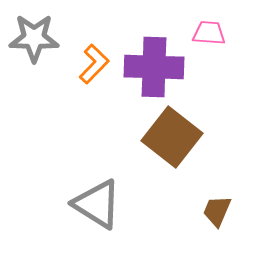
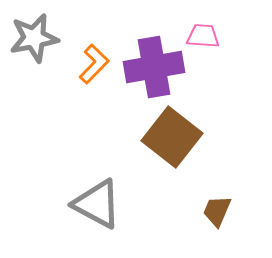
pink trapezoid: moved 6 px left, 3 px down
gray star: rotated 12 degrees counterclockwise
purple cross: rotated 12 degrees counterclockwise
gray triangle: rotated 4 degrees counterclockwise
